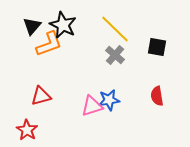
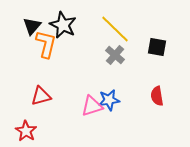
orange L-shape: moved 3 px left; rotated 56 degrees counterclockwise
red star: moved 1 px left, 1 px down
